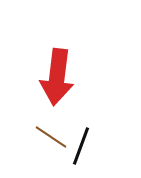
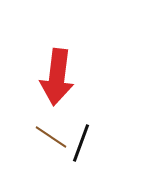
black line: moved 3 px up
